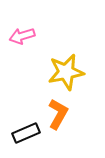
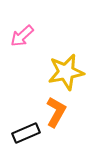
pink arrow: rotated 25 degrees counterclockwise
orange L-shape: moved 2 px left, 2 px up
